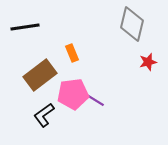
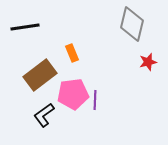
purple line: rotated 60 degrees clockwise
